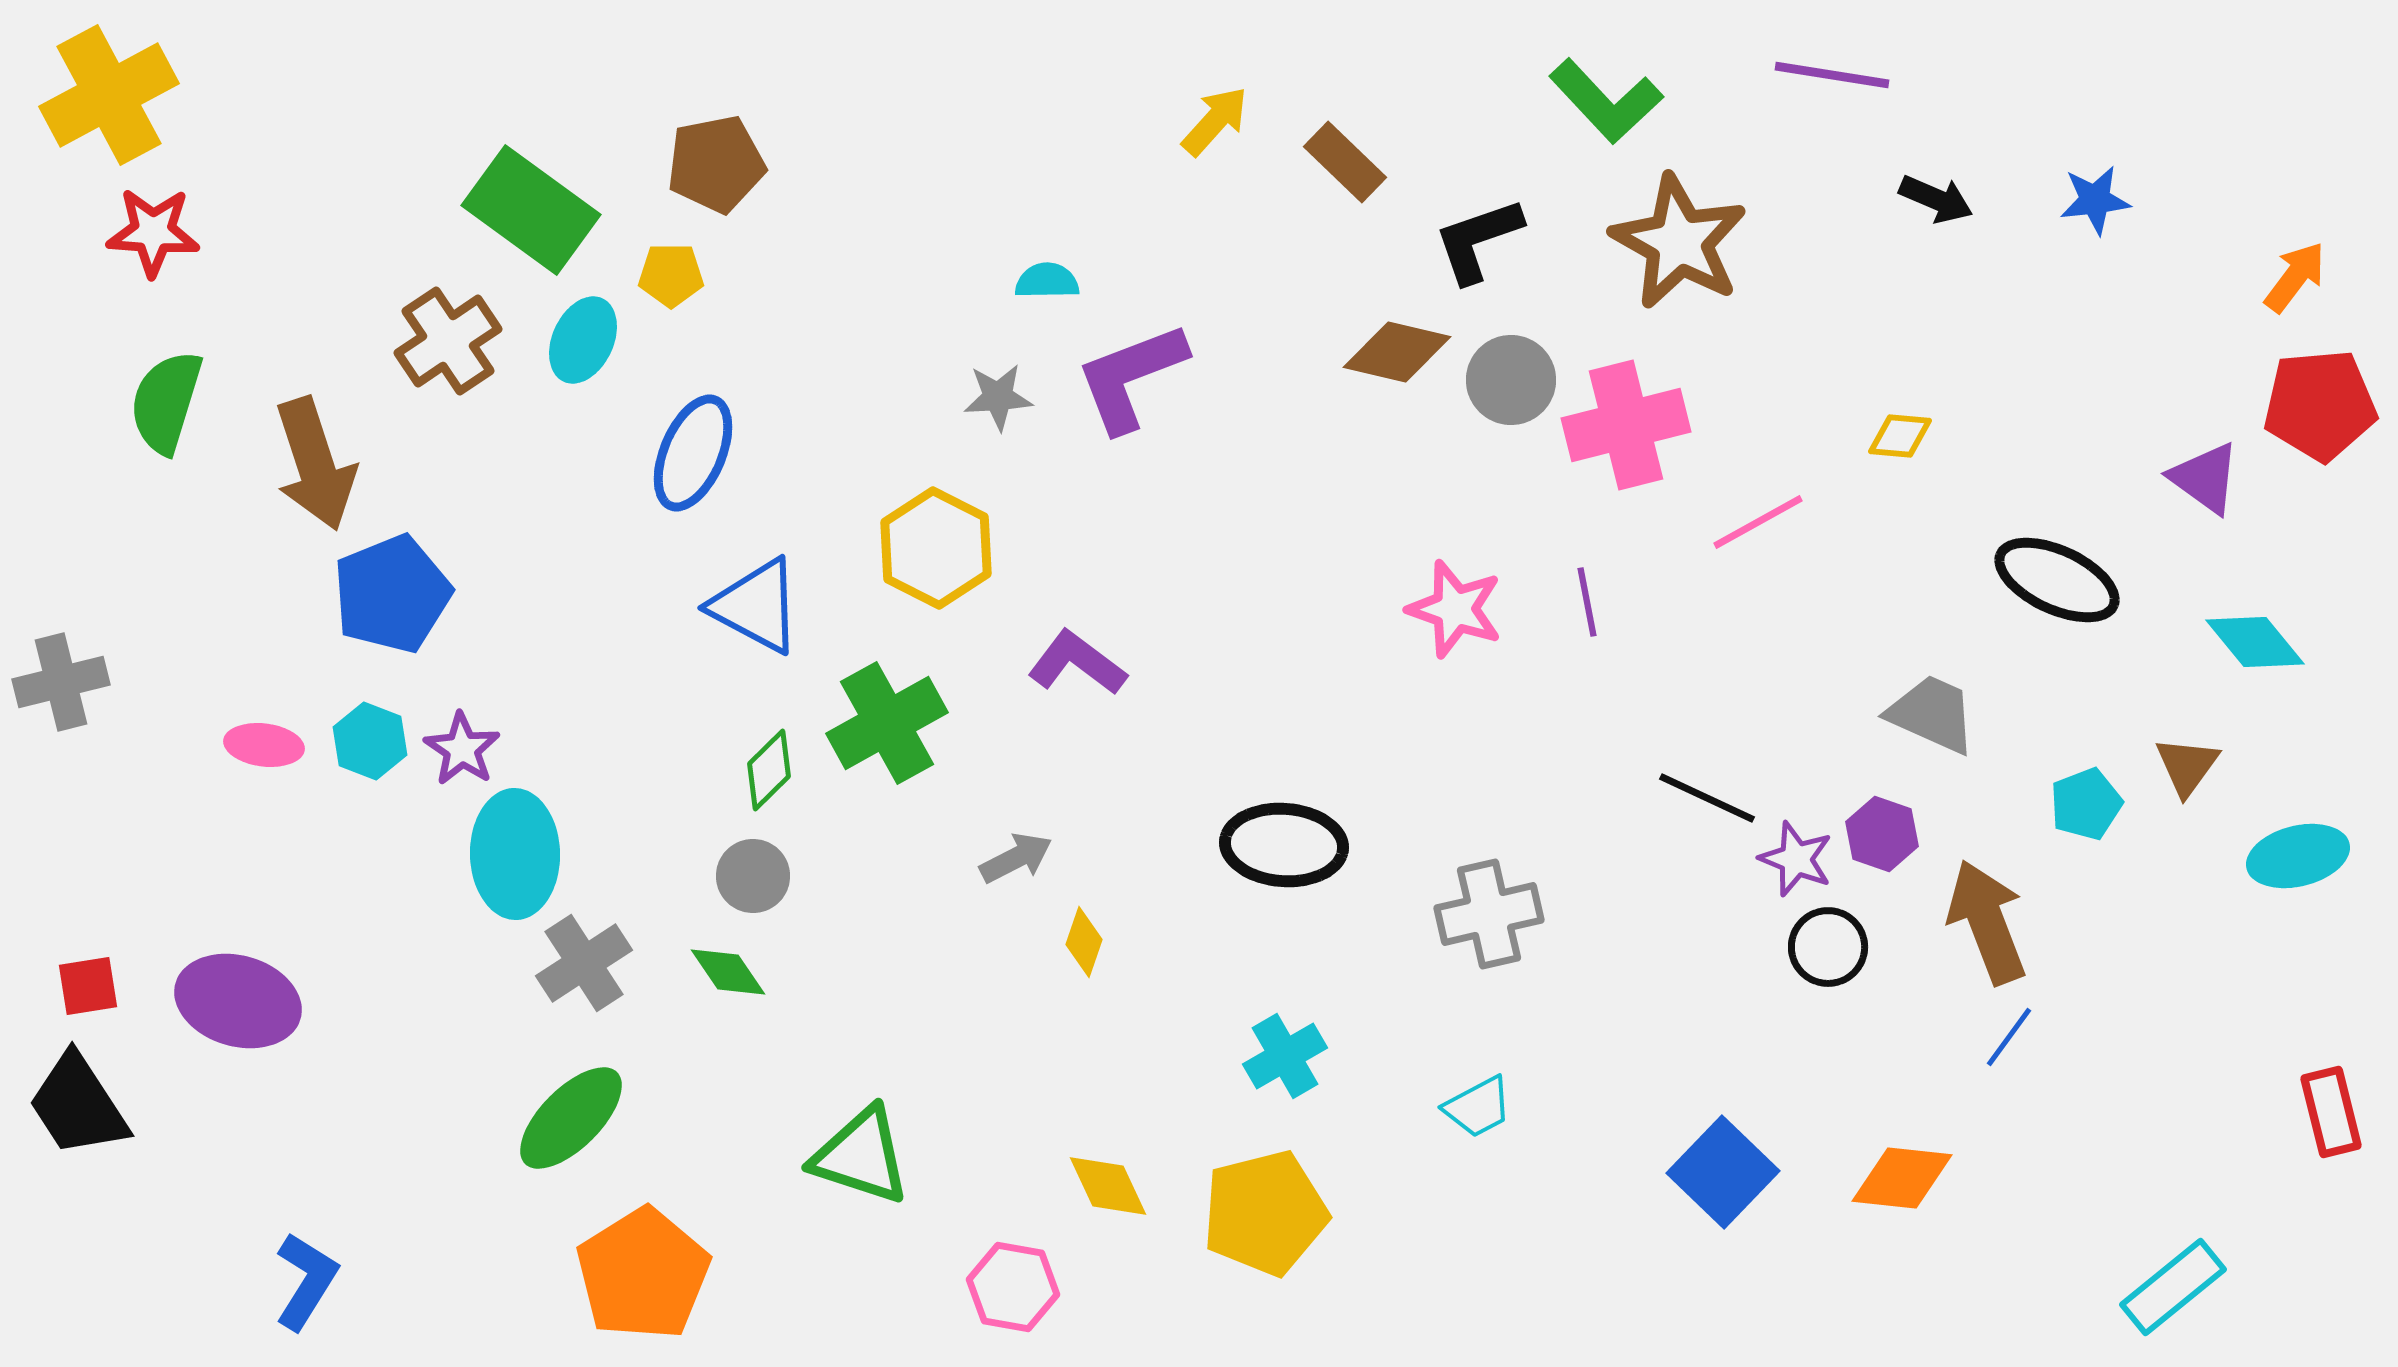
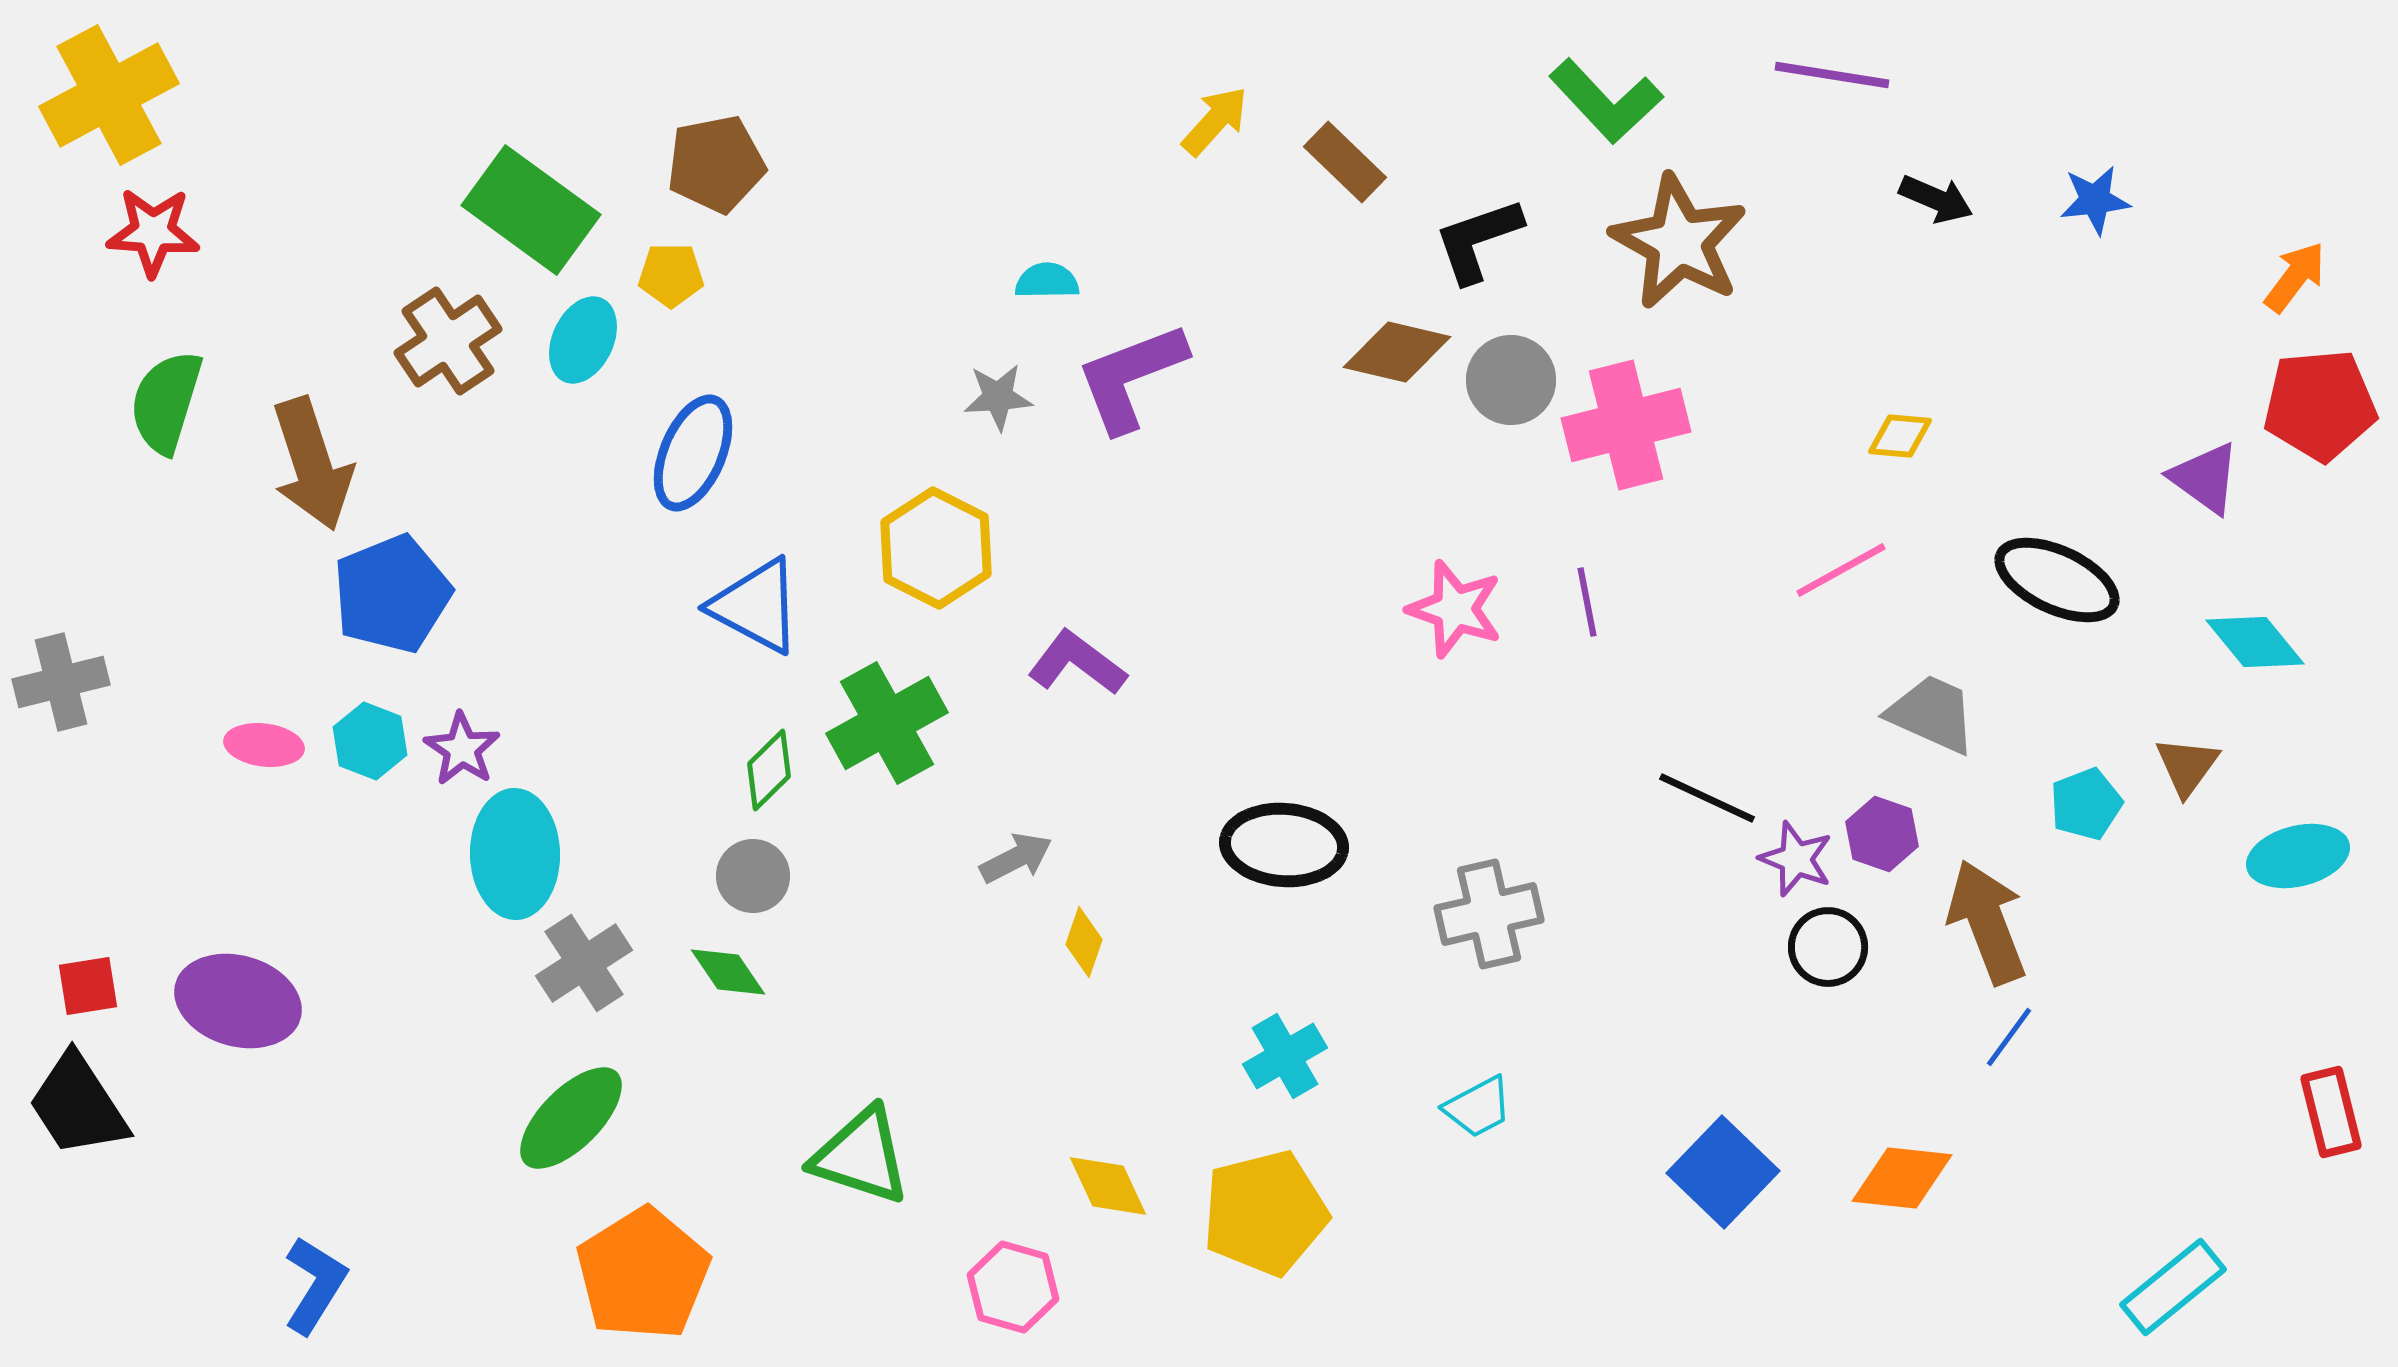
brown arrow at (315, 464): moved 3 px left
pink line at (1758, 522): moved 83 px right, 48 px down
blue L-shape at (306, 1281): moved 9 px right, 4 px down
pink hexagon at (1013, 1287): rotated 6 degrees clockwise
